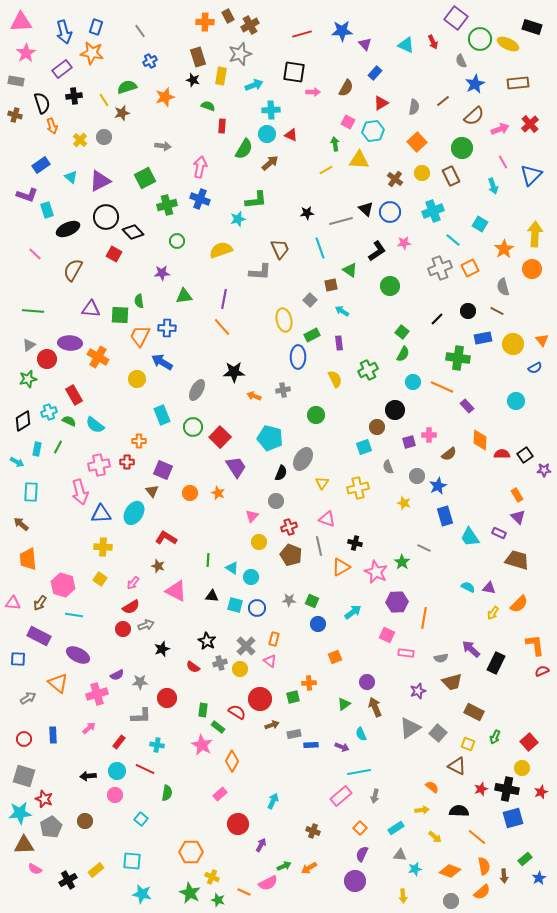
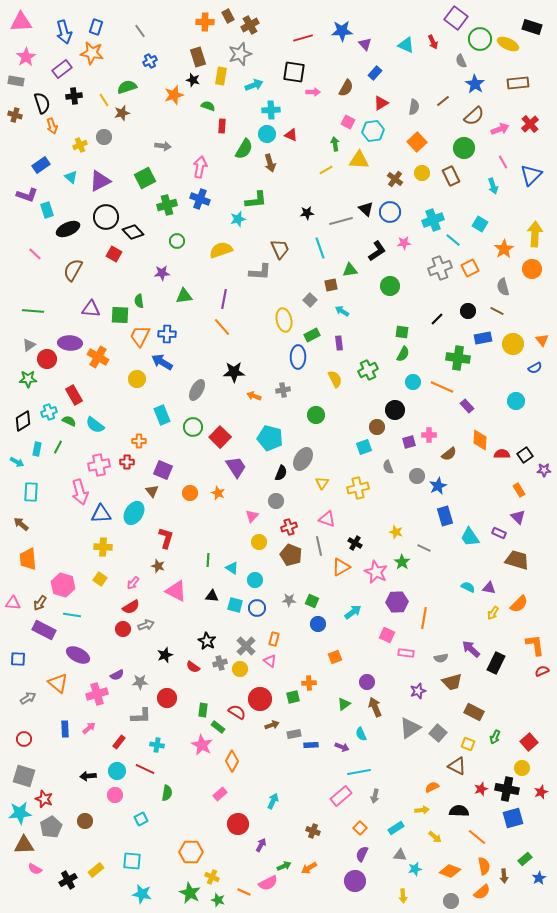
red line at (302, 34): moved 1 px right, 4 px down
pink star at (26, 53): moved 4 px down
blue star at (475, 84): rotated 12 degrees counterclockwise
orange star at (165, 97): moved 9 px right, 2 px up
yellow cross at (80, 140): moved 5 px down; rotated 24 degrees clockwise
green circle at (462, 148): moved 2 px right
brown arrow at (270, 163): rotated 114 degrees clockwise
cyan cross at (433, 211): moved 9 px down
green triangle at (350, 270): rotated 42 degrees counterclockwise
blue cross at (167, 328): moved 6 px down
green square at (402, 332): rotated 32 degrees counterclockwise
green star at (28, 379): rotated 12 degrees clockwise
orange rectangle at (517, 495): moved 2 px right, 5 px up
yellow star at (404, 503): moved 8 px left, 29 px down
red L-shape at (166, 538): rotated 75 degrees clockwise
black cross at (355, 543): rotated 16 degrees clockwise
cyan circle at (251, 577): moved 4 px right, 3 px down
cyan line at (74, 615): moved 2 px left
purple rectangle at (39, 636): moved 5 px right, 6 px up
black star at (162, 649): moved 3 px right, 6 px down
blue rectangle at (53, 735): moved 12 px right, 6 px up
orange semicircle at (432, 787): rotated 64 degrees counterclockwise
cyan square at (141, 819): rotated 24 degrees clockwise
